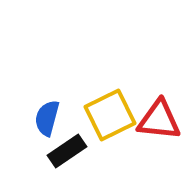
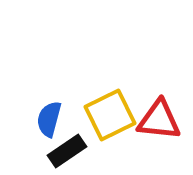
blue semicircle: moved 2 px right, 1 px down
